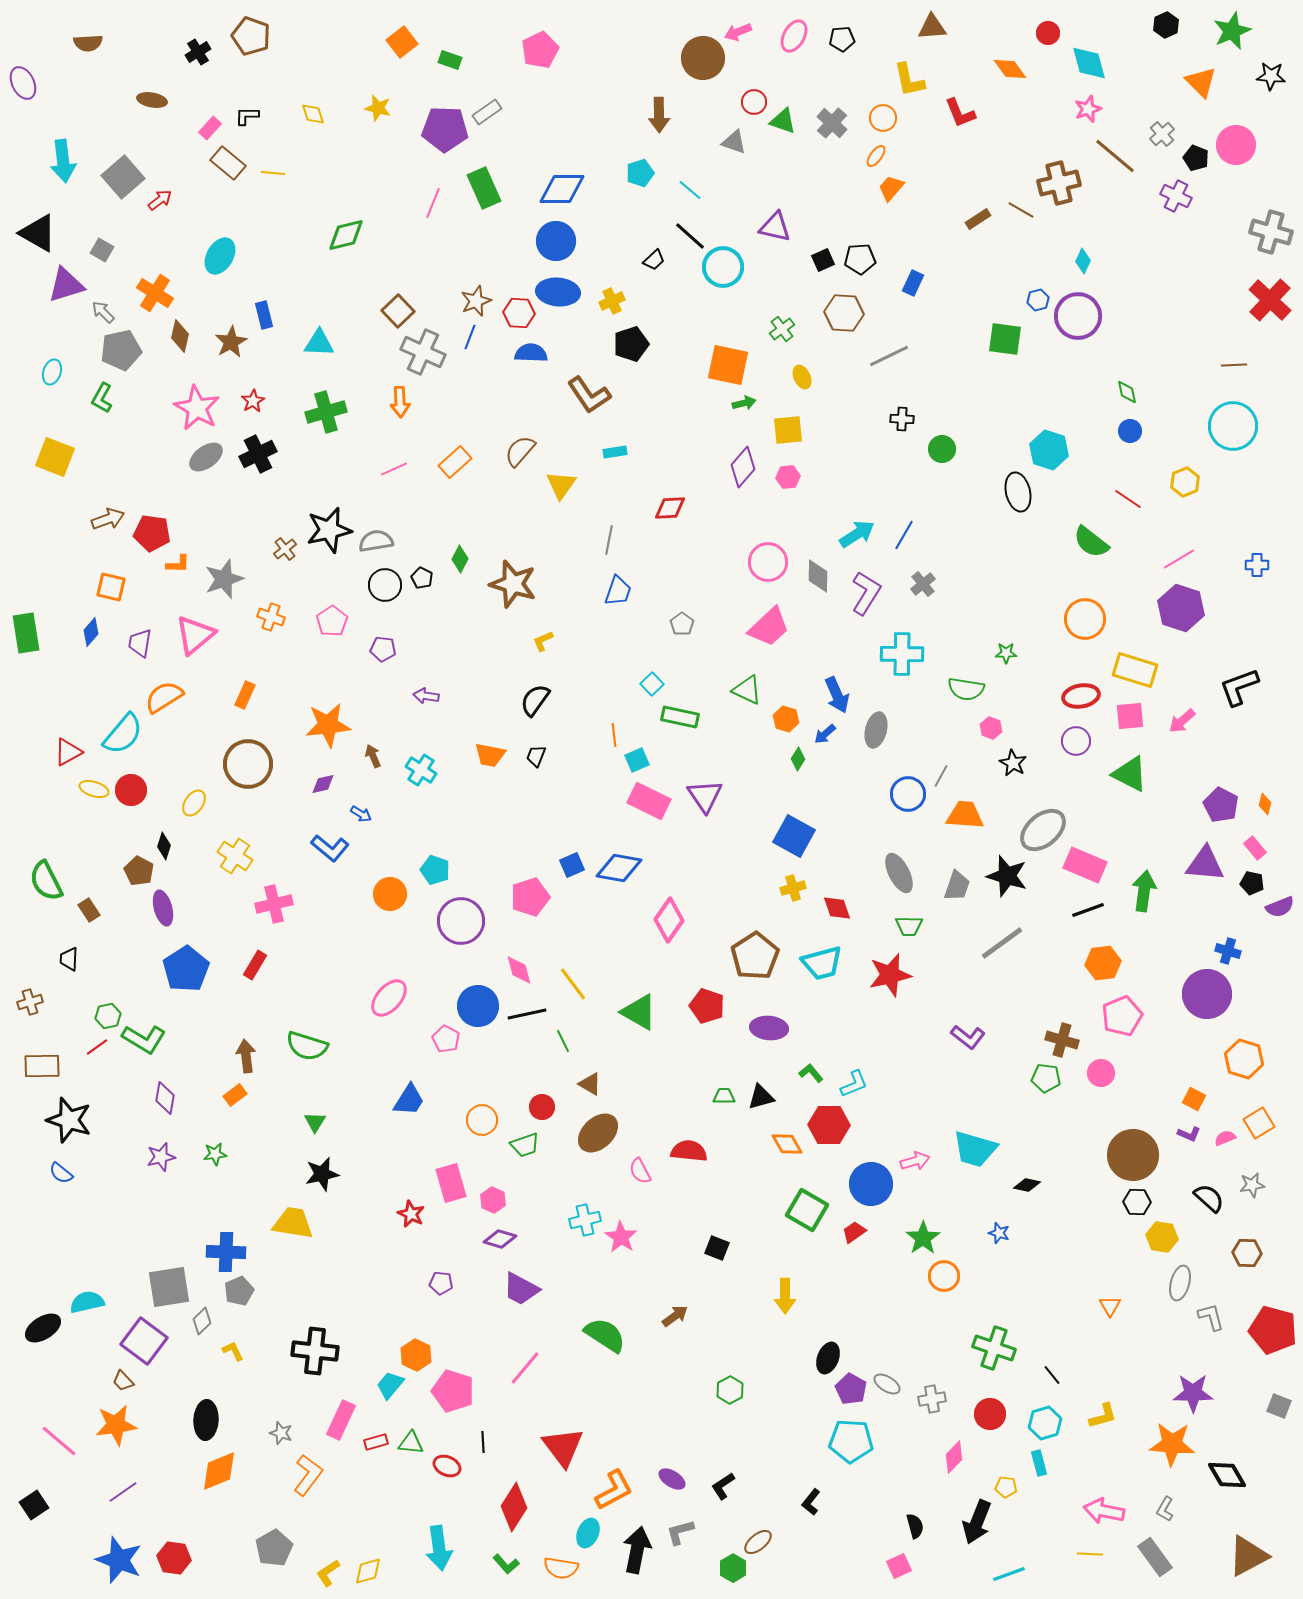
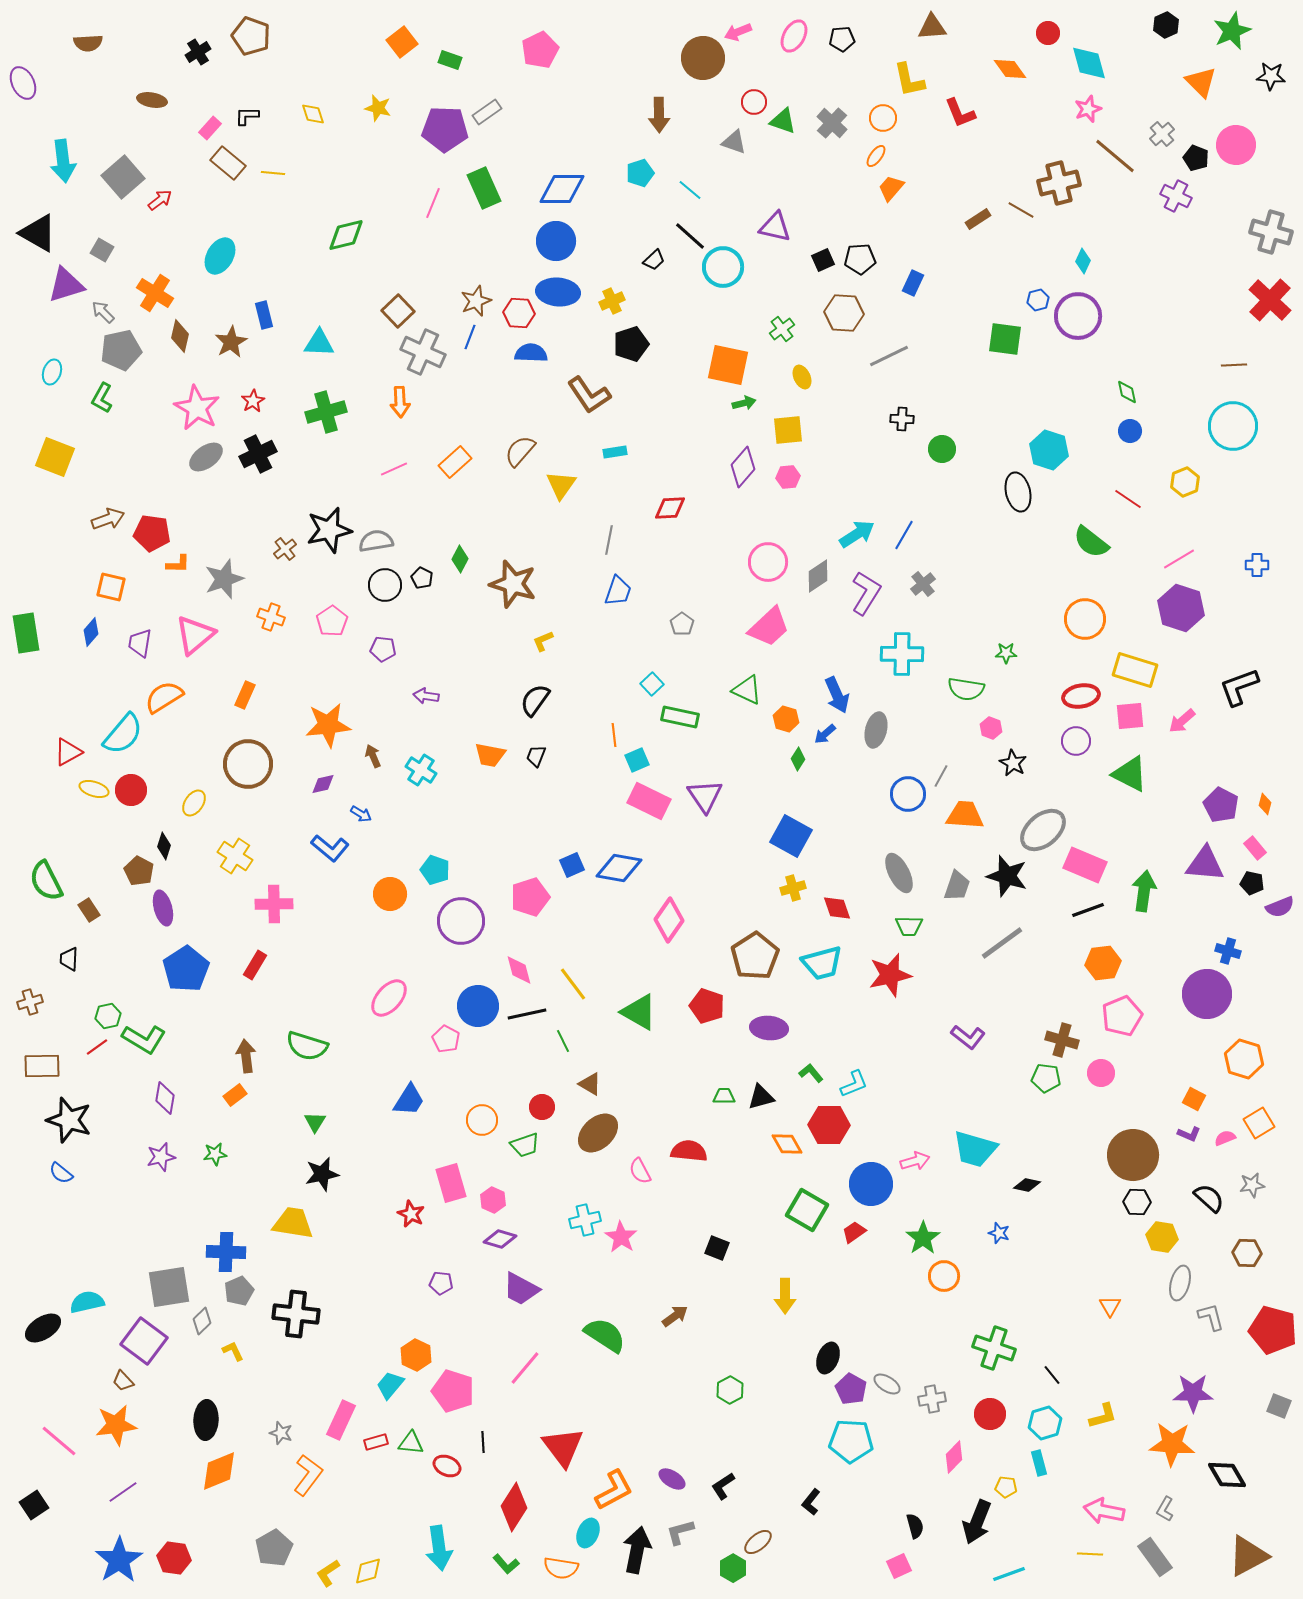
gray diamond at (818, 576): rotated 56 degrees clockwise
blue square at (794, 836): moved 3 px left
pink cross at (274, 904): rotated 12 degrees clockwise
black cross at (315, 1351): moved 19 px left, 37 px up
blue star at (119, 1560): rotated 18 degrees clockwise
